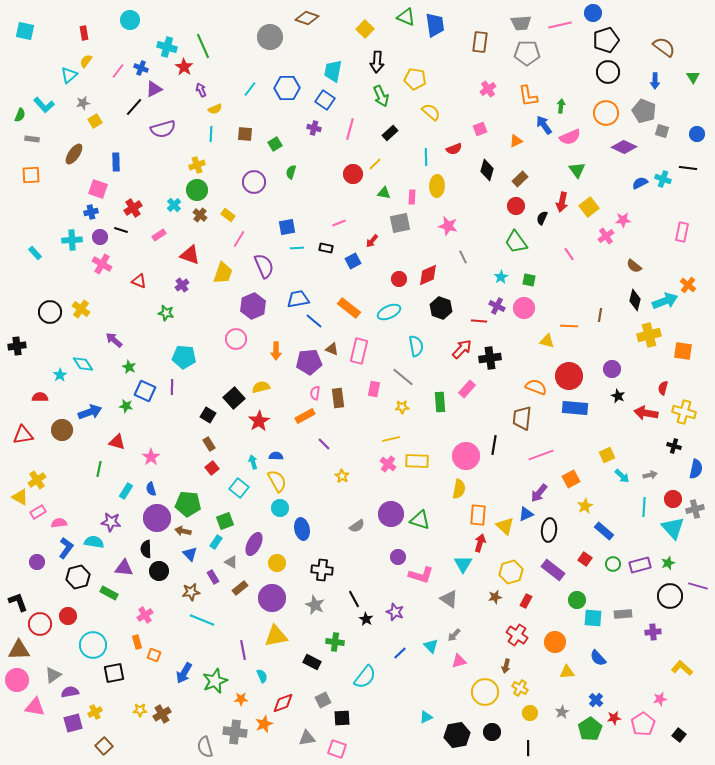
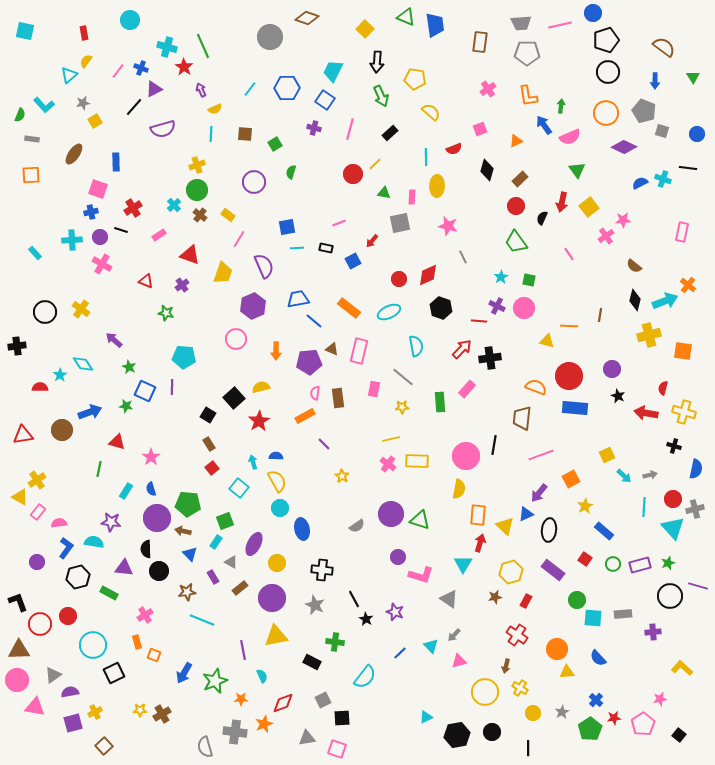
cyan trapezoid at (333, 71): rotated 15 degrees clockwise
red triangle at (139, 281): moved 7 px right
black circle at (50, 312): moved 5 px left
red semicircle at (40, 397): moved 10 px up
cyan arrow at (622, 476): moved 2 px right
pink rectangle at (38, 512): rotated 21 degrees counterclockwise
brown star at (191, 592): moved 4 px left
orange circle at (555, 642): moved 2 px right, 7 px down
black square at (114, 673): rotated 15 degrees counterclockwise
yellow circle at (530, 713): moved 3 px right
